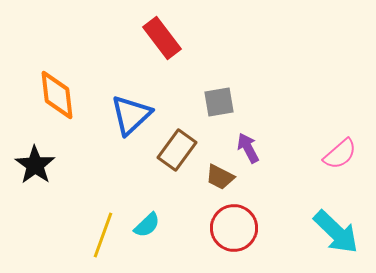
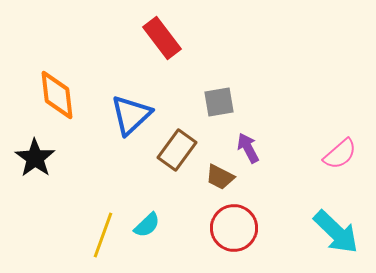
black star: moved 7 px up
